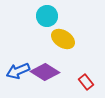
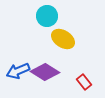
red rectangle: moved 2 px left
